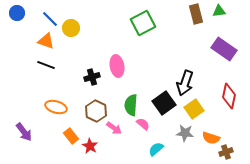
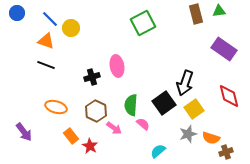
red diamond: rotated 25 degrees counterclockwise
gray star: moved 3 px right, 1 px down; rotated 24 degrees counterclockwise
cyan semicircle: moved 2 px right, 2 px down
